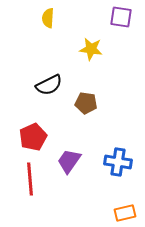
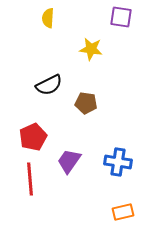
orange rectangle: moved 2 px left, 1 px up
